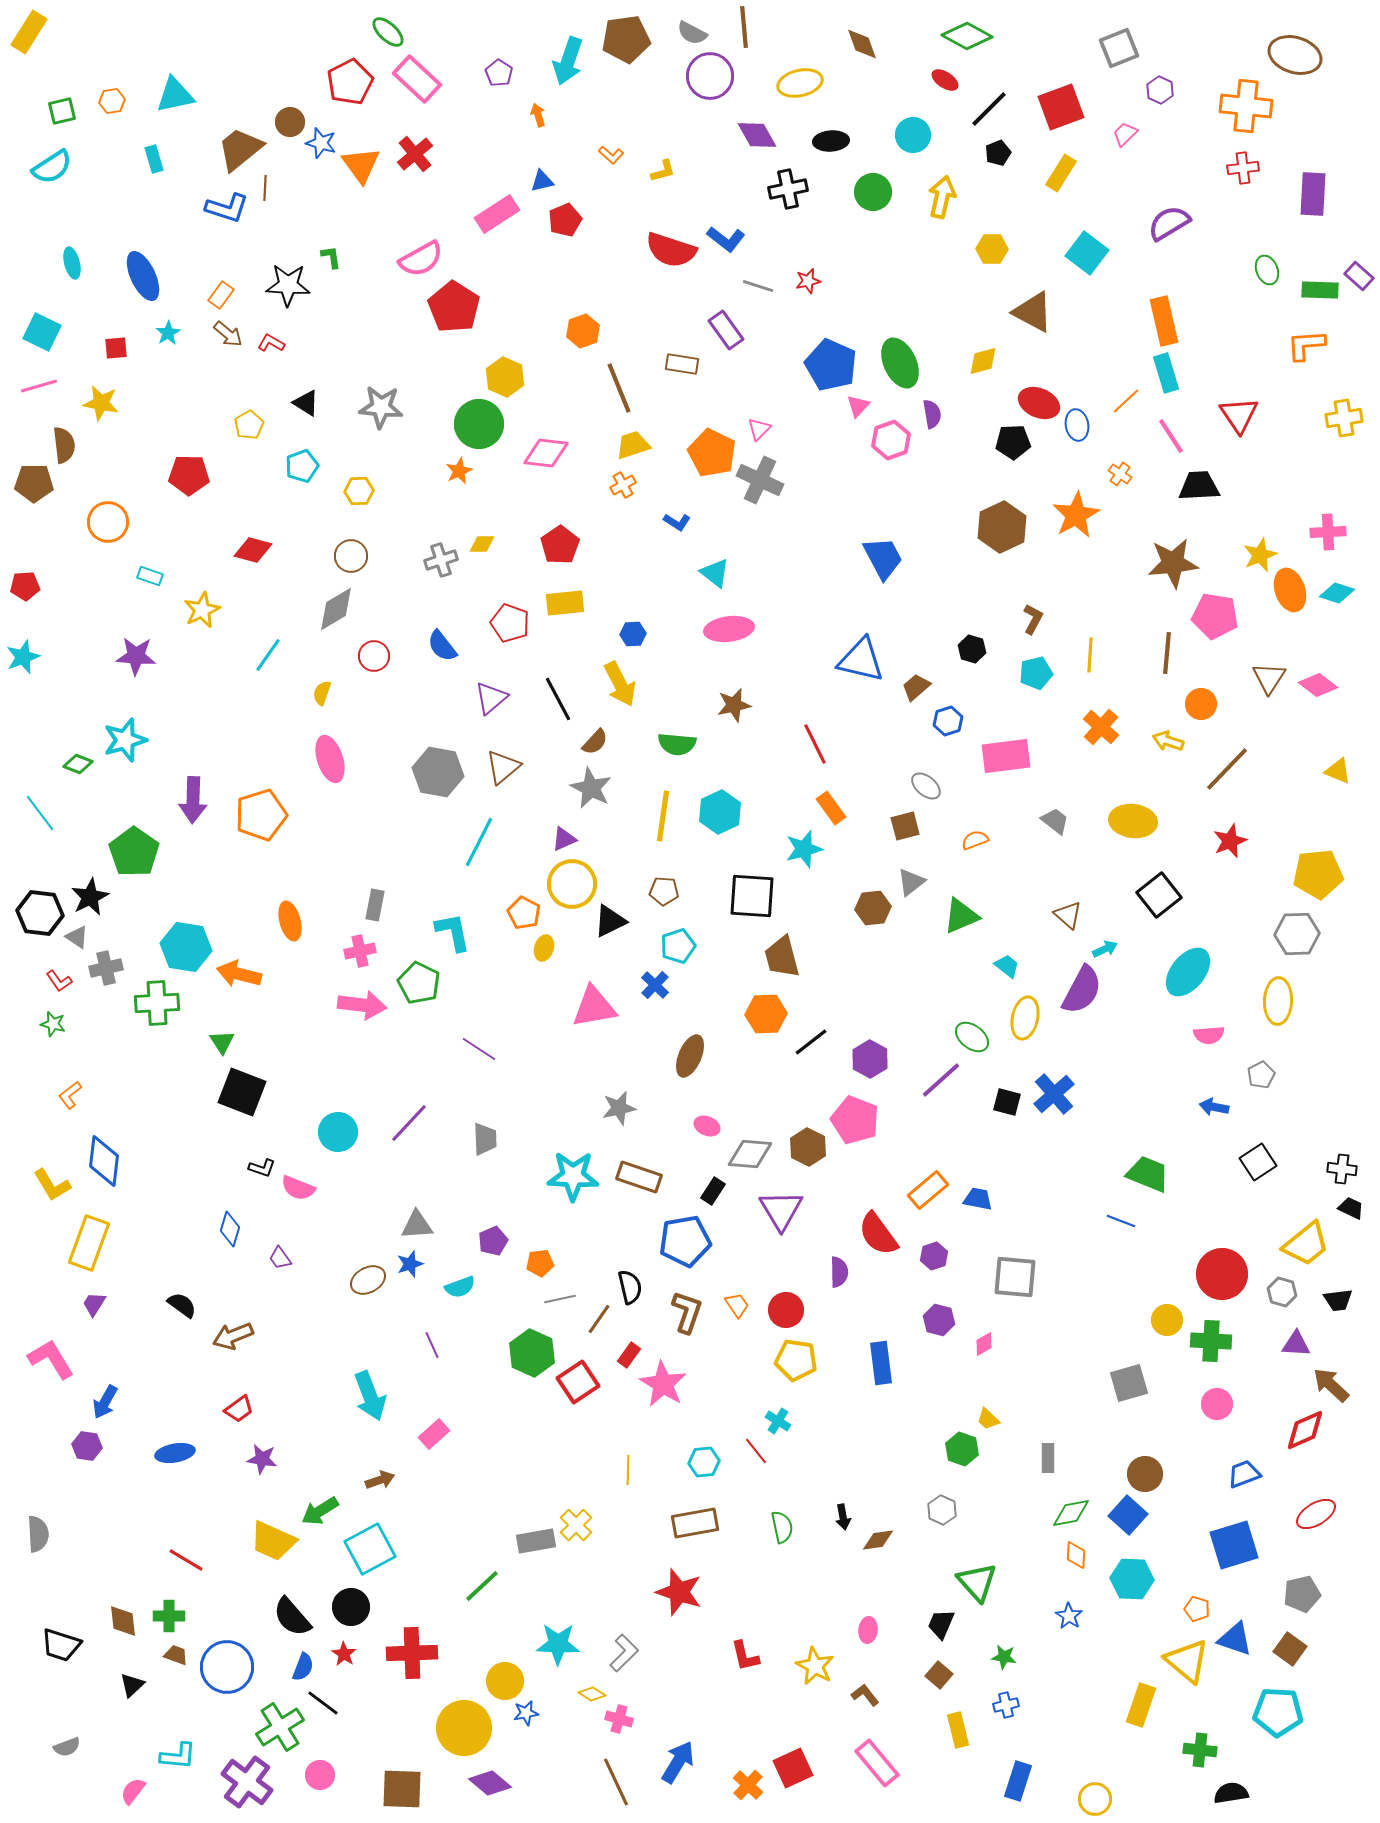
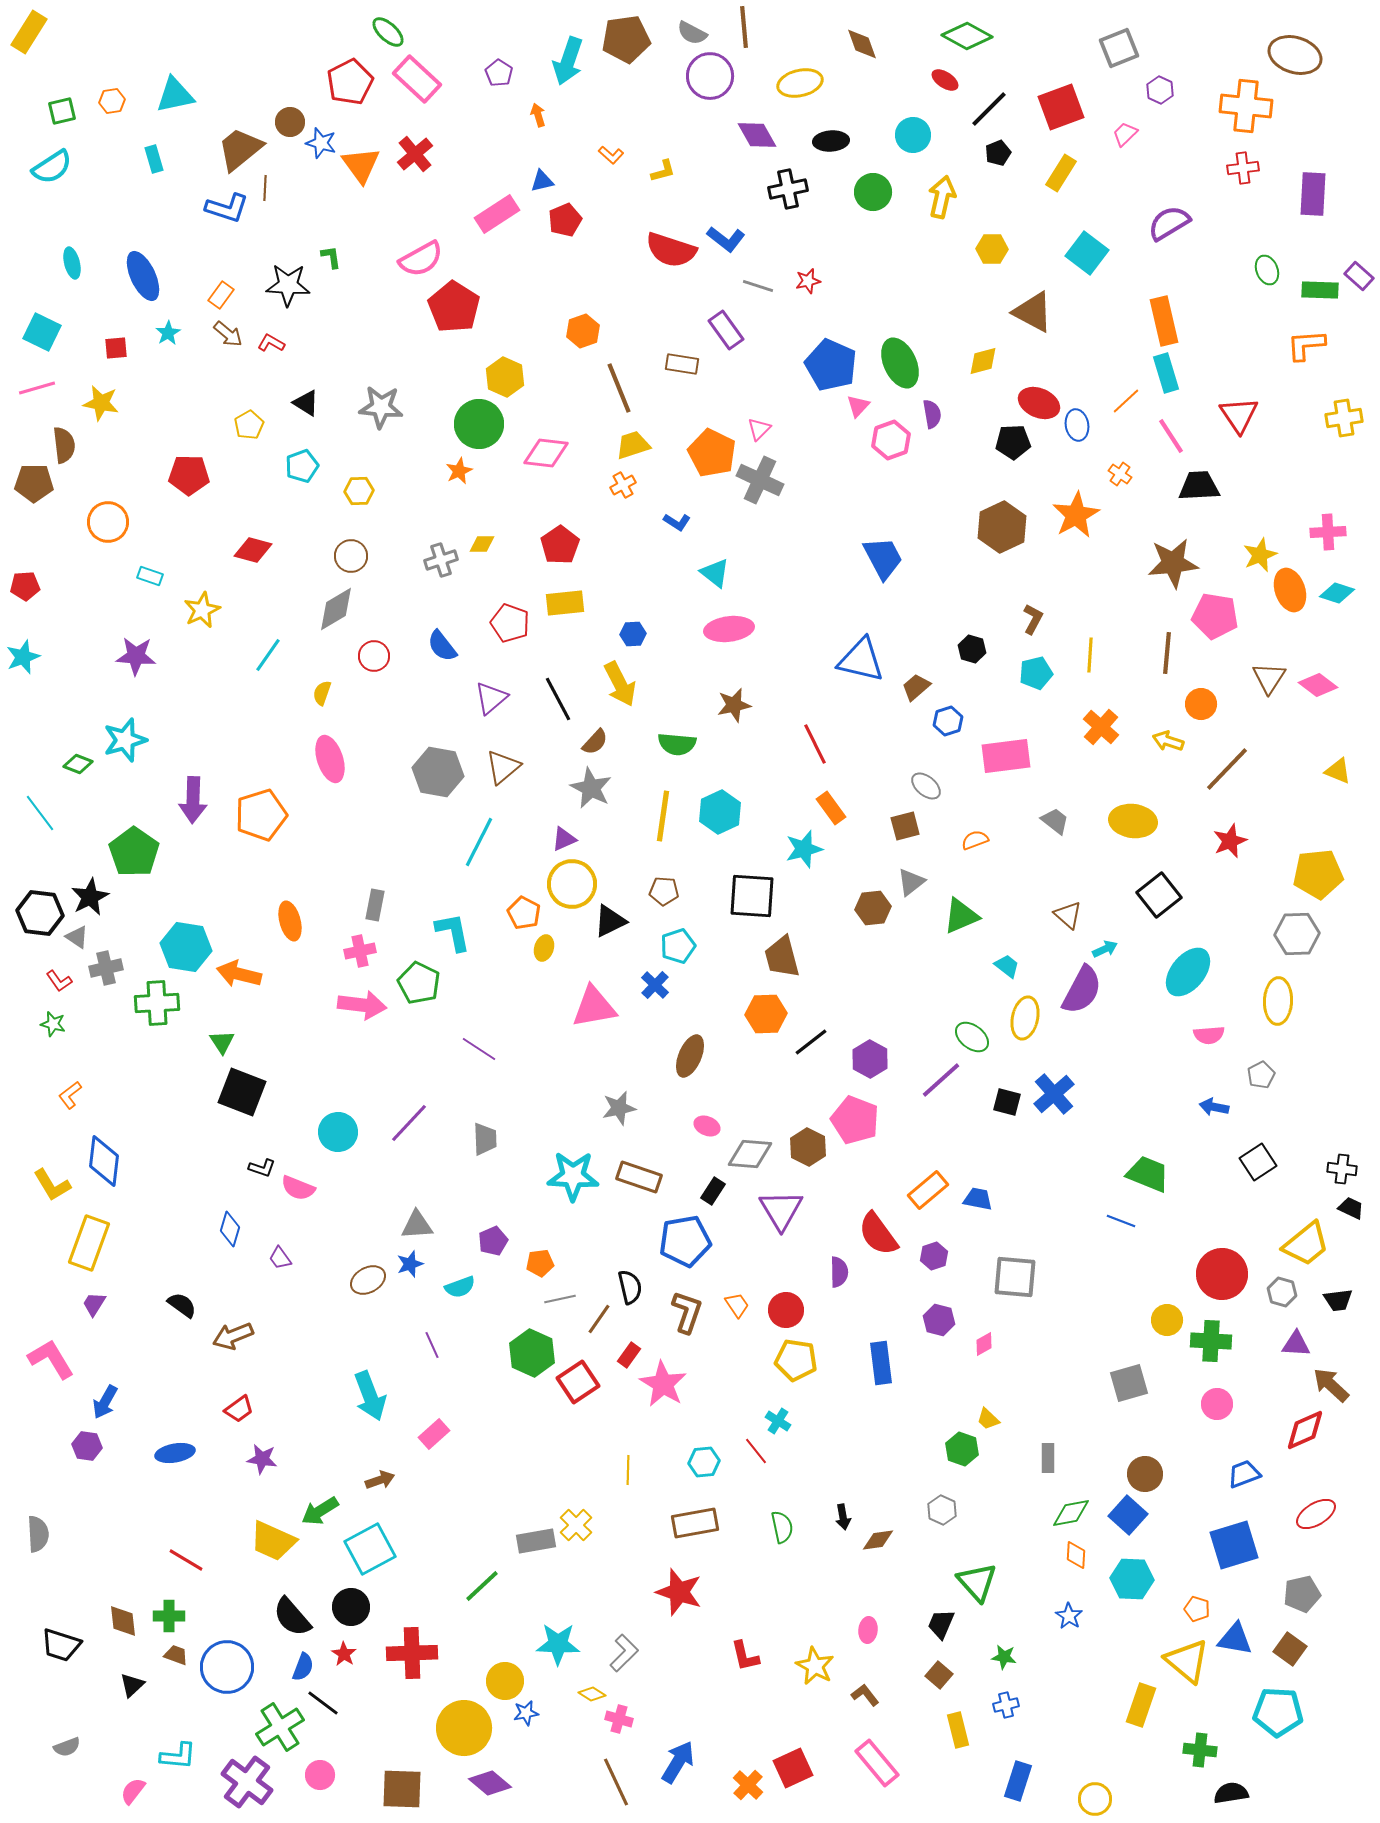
pink line at (39, 386): moved 2 px left, 2 px down
blue triangle at (1235, 1639): rotated 9 degrees counterclockwise
